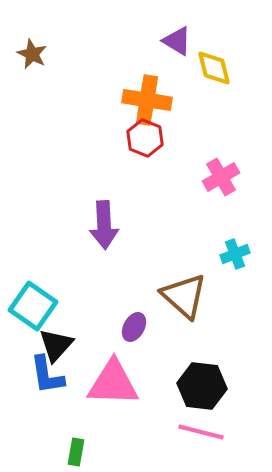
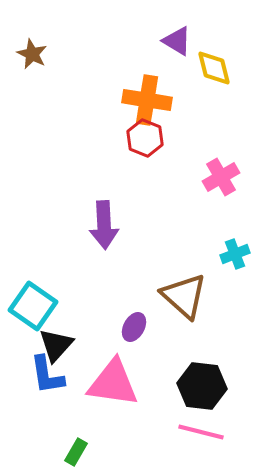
pink triangle: rotated 6 degrees clockwise
green rectangle: rotated 20 degrees clockwise
